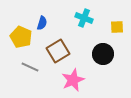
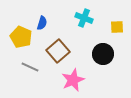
brown square: rotated 10 degrees counterclockwise
